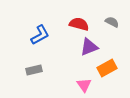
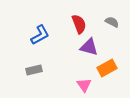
red semicircle: rotated 54 degrees clockwise
purple triangle: rotated 36 degrees clockwise
